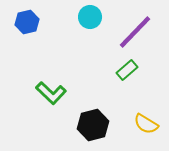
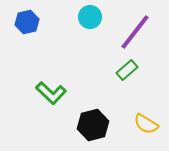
purple line: rotated 6 degrees counterclockwise
